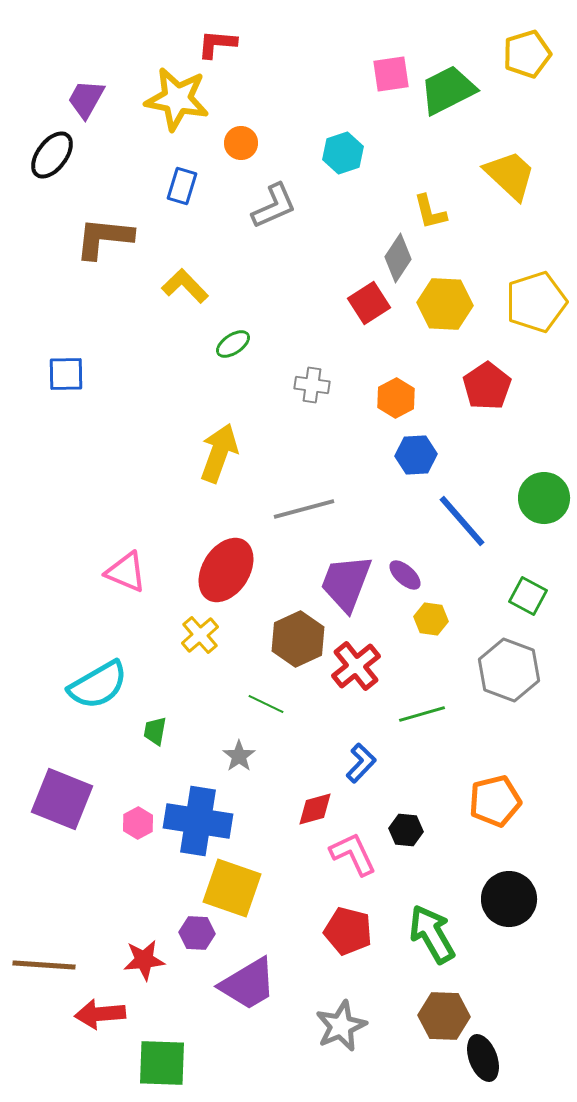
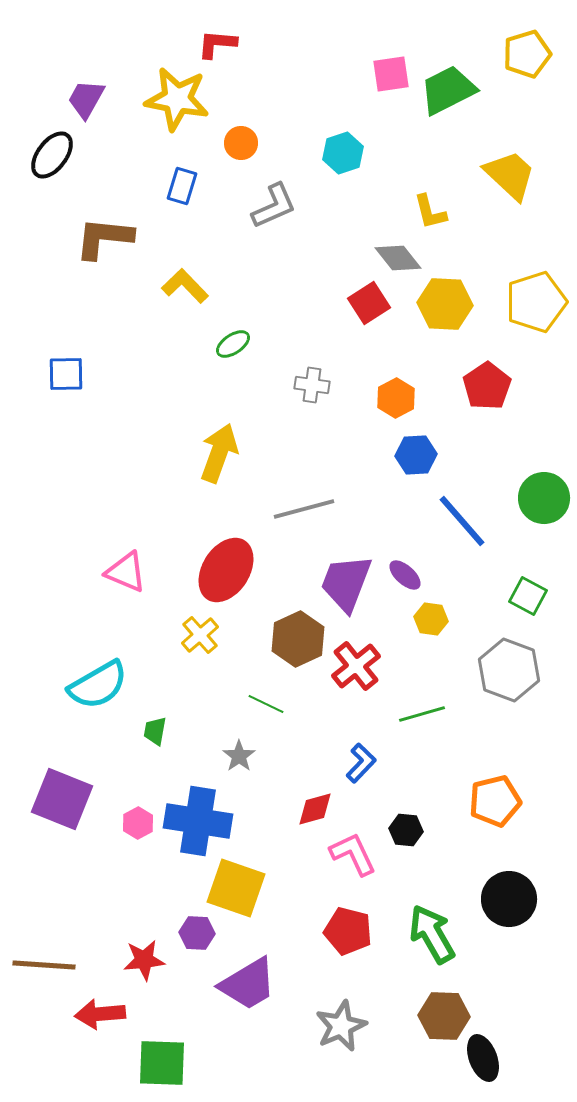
gray diamond at (398, 258): rotated 72 degrees counterclockwise
yellow square at (232, 888): moved 4 px right
